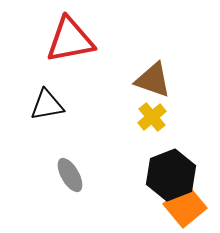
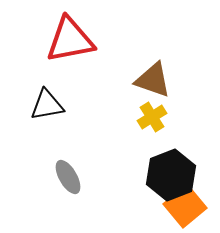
yellow cross: rotated 8 degrees clockwise
gray ellipse: moved 2 px left, 2 px down
